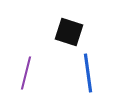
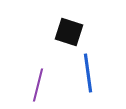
purple line: moved 12 px right, 12 px down
